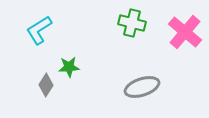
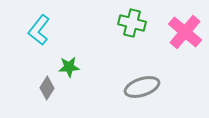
cyan L-shape: rotated 20 degrees counterclockwise
gray diamond: moved 1 px right, 3 px down
